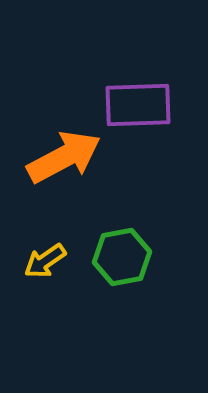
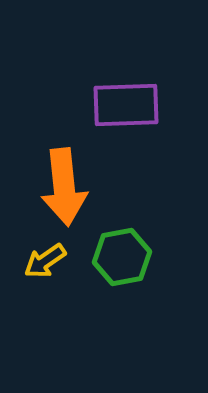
purple rectangle: moved 12 px left
orange arrow: moved 30 px down; rotated 112 degrees clockwise
